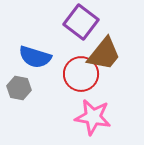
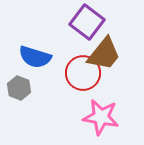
purple square: moved 6 px right
red circle: moved 2 px right, 1 px up
gray hexagon: rotated 10 degrees clockwise
pink star: moved 8 px right
